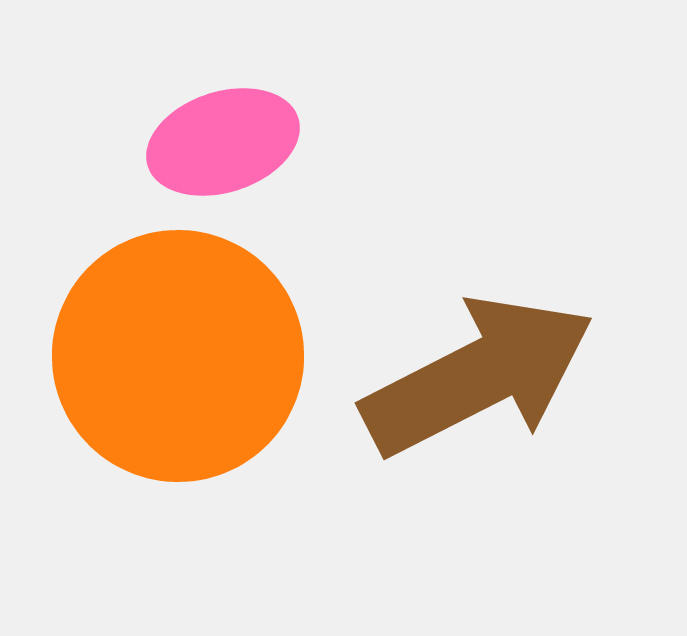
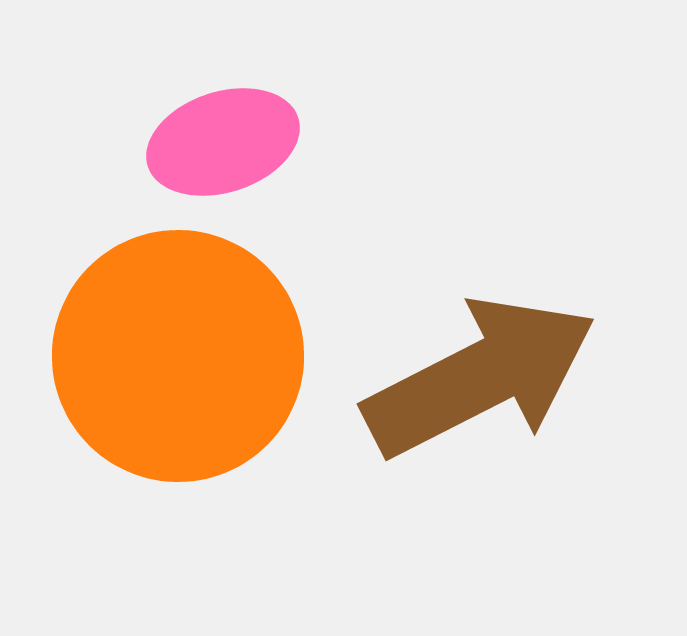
brown arrow: moved 2 px right, 1 px down
